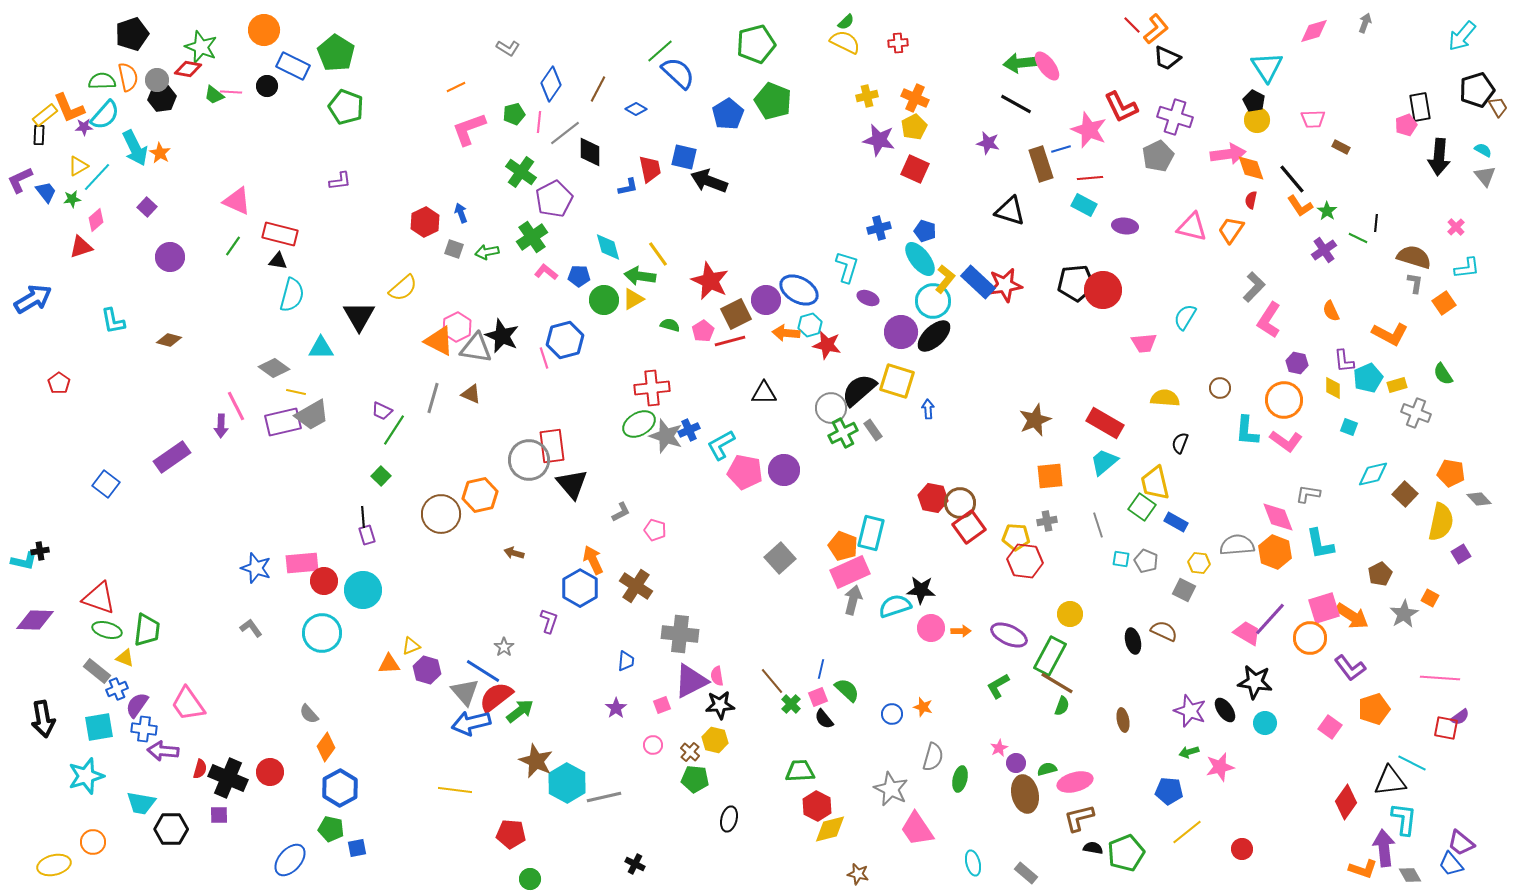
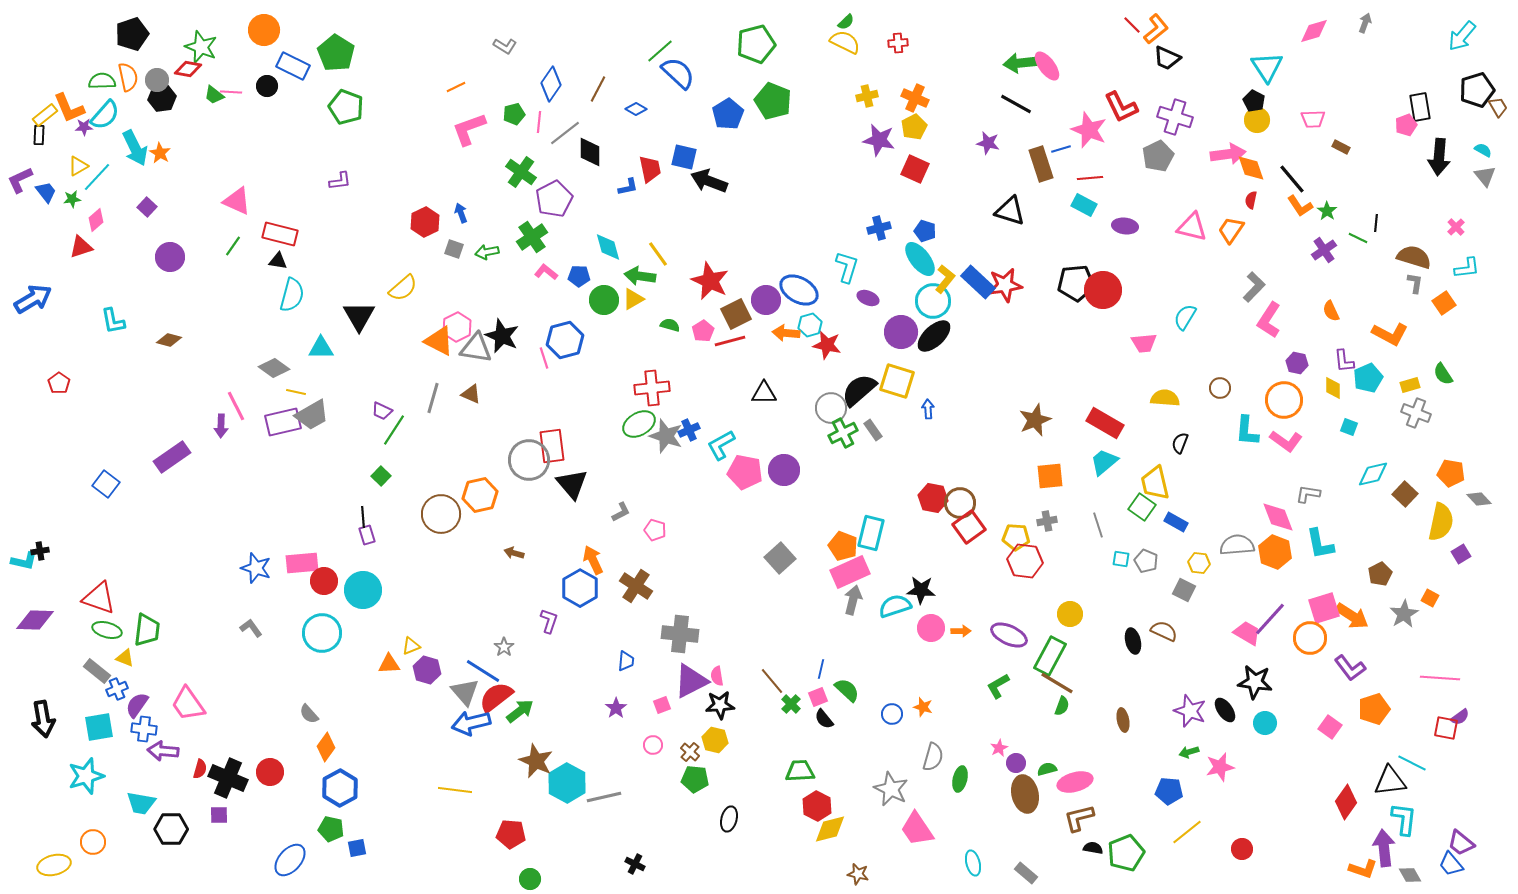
gray L-shape at (508, 48): moved 3 px left, 2 px up
yellow rectangle at (1397, 385): moved 13 px right
